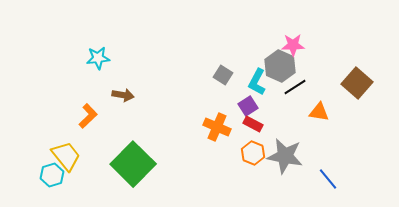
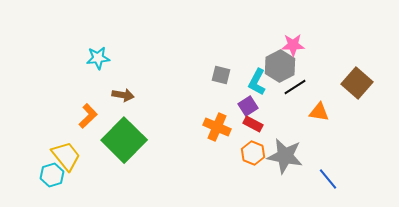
gray hexagon: rotated 8 degrees clockwise
gray square: moved 2 px left; rotated 18 degrees counterclockwise
green square: moved 9 px left, 24 px up
